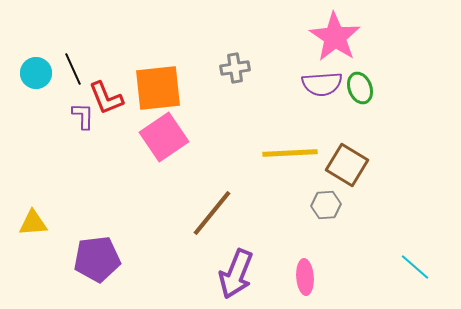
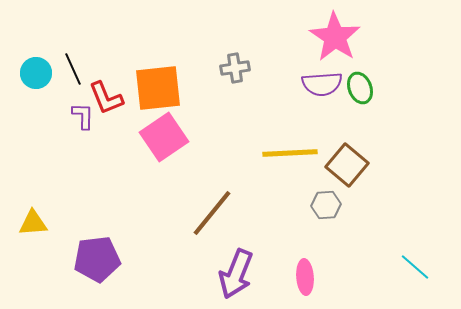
brown square: rotated 9 degrees clockwise
